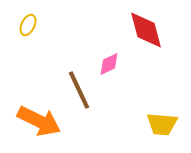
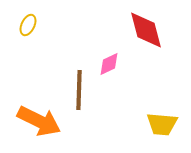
brown line: rotated 27 degrees clockwise
